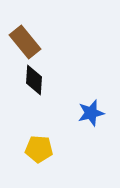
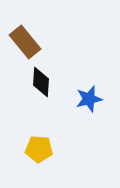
black diamond: moved 7 px right, 2 px down
blue star: moved 2 px left, 14 px up
